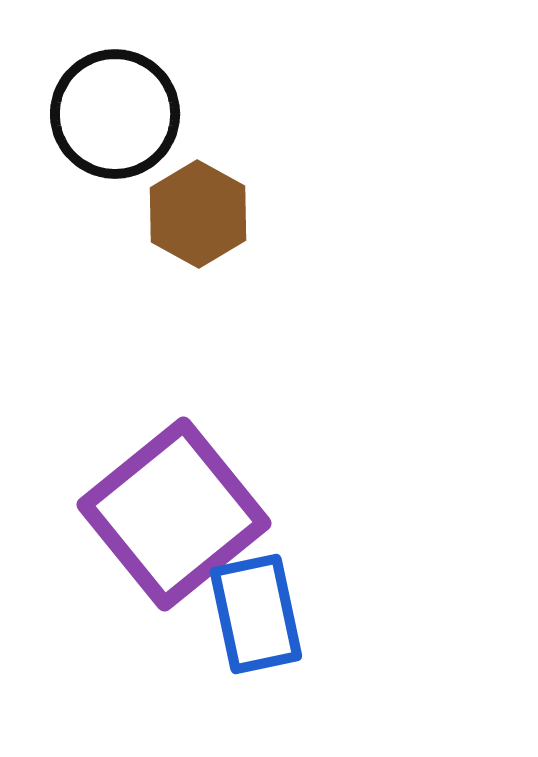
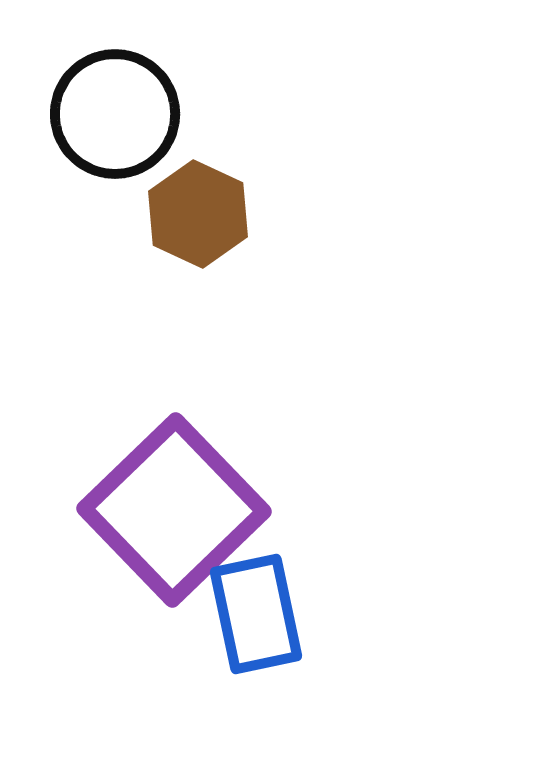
brown hexagon: rotated 4 degrees counterclockwise
purple square: moved 4 px up; rotated 5 degrees counterclockwise
